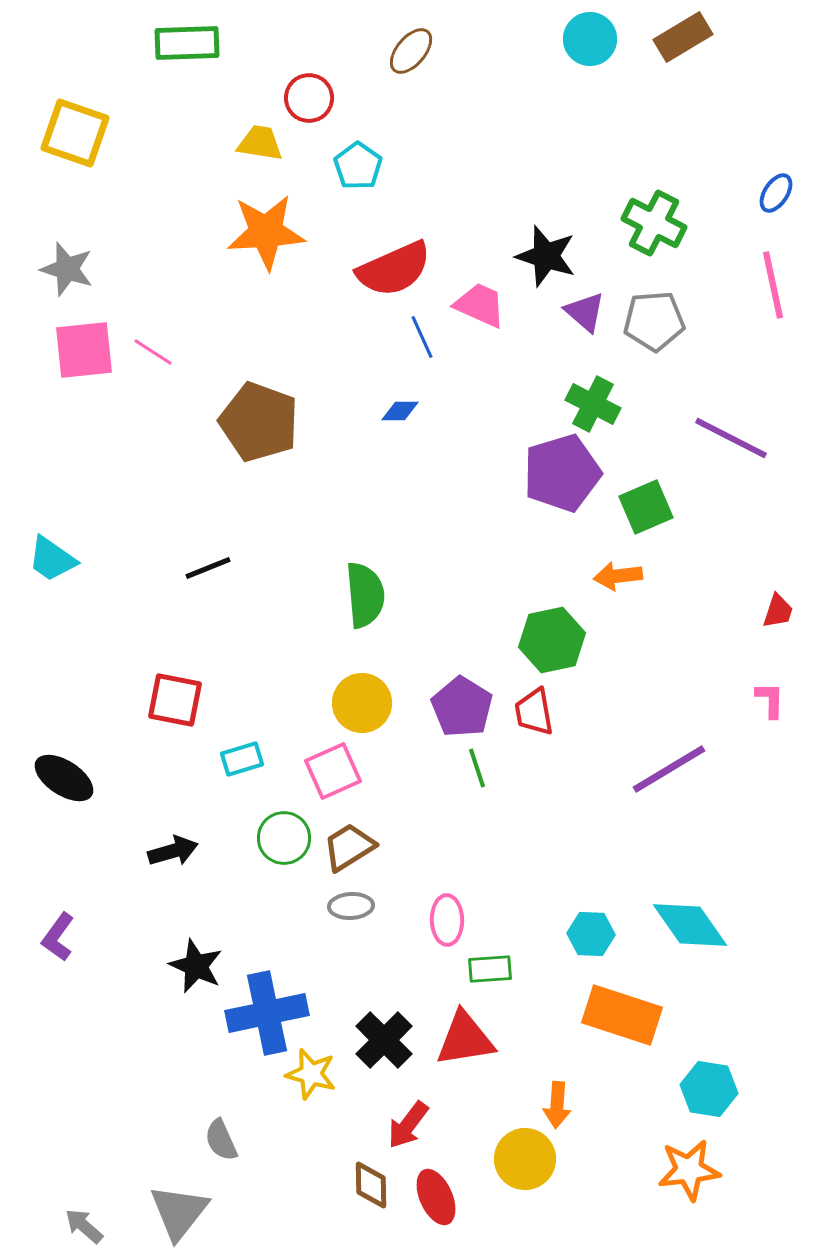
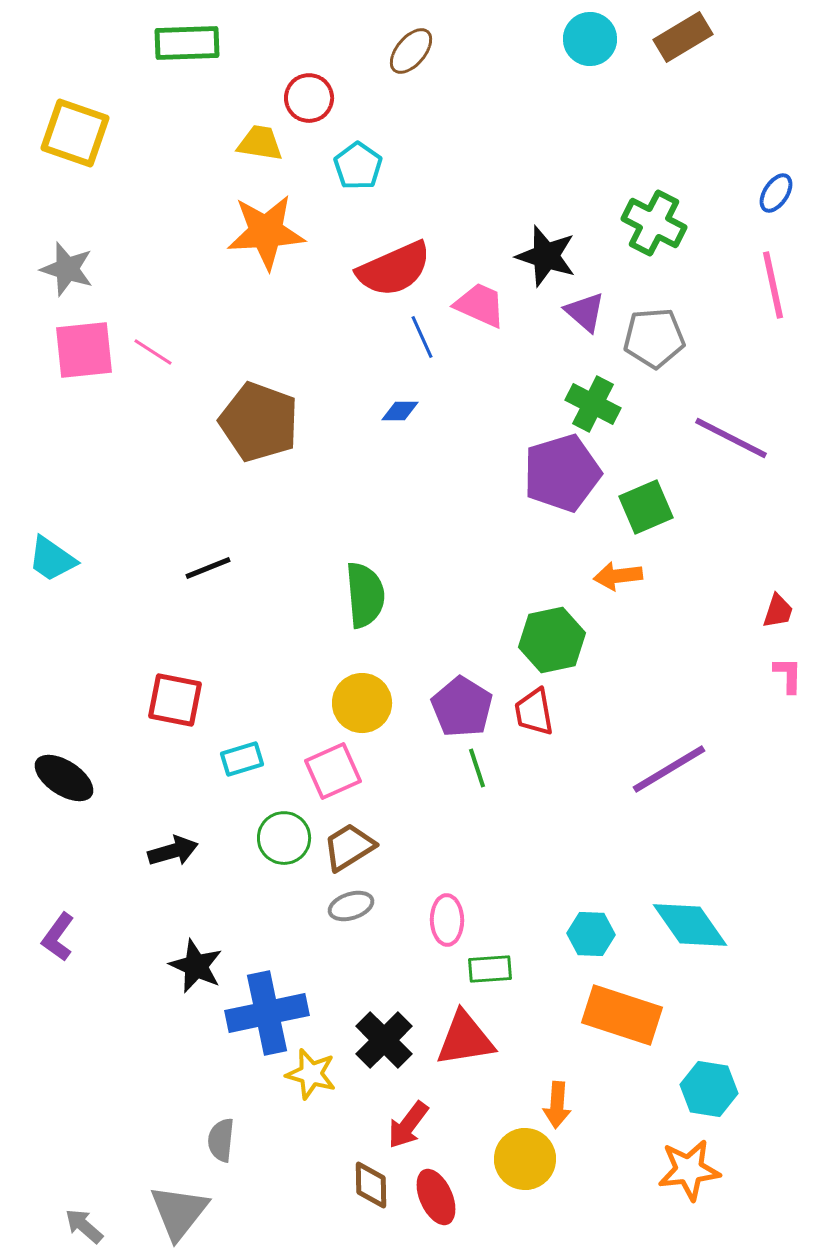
gray pentagon at (654, 321): moved 17 px down
pink L-shape at (770, 700): moved 18 px right, 25 px up
gray ellipse at (351, 906): rotated 15 degrees counterclockwise
gray semicircle at (221, 1140): rotated 30 degrees clockwise
